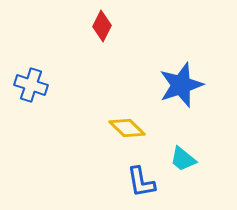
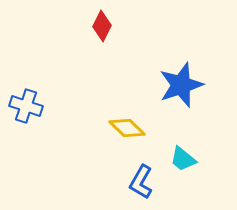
blue cross: moved 5 px left, 21 px down
blue L-shape: rotated 40 degrees clockwise
